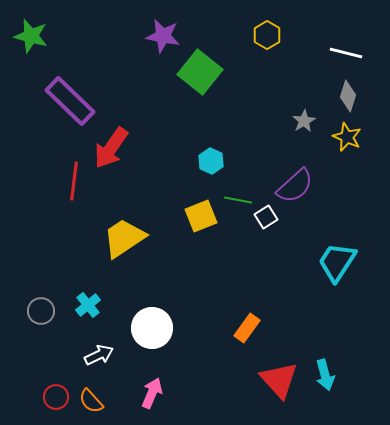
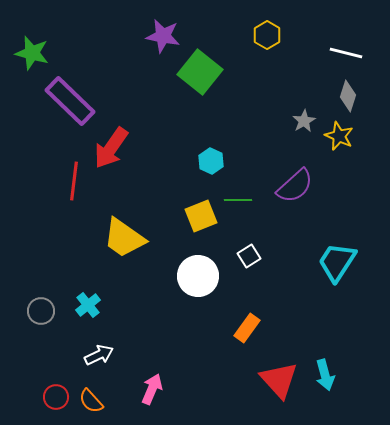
green star: moved 1 px right, 17 px down
yellow star: moved 8 px left, 1 px up
green line: rotated 12 degrees counterclockwise
white square: moved 17 px left, 39 px down
yellow trapezoid: rotated 111 degrees counterclockwise
white circle: moved 46 px right, 52 px up
pink arrow: moved 4 px up
